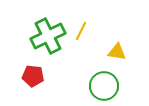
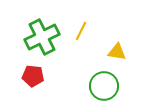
green cross: moved 6 px left, 1 px down
